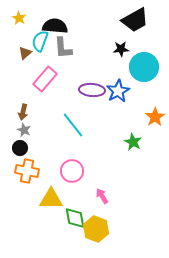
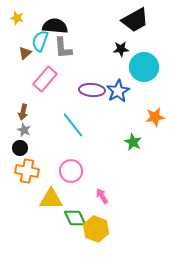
yellow star: moved 2 px left; rotated 16 degrees counterclockwise
orange star: rotated 24 degrees clockwise
pink circle: moved 1 px left
green diamond: rotated 15 degrees counterclockwise
